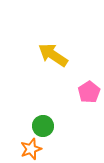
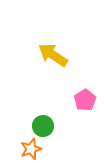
pink pentagon: moved 4 px left, 8 px down
